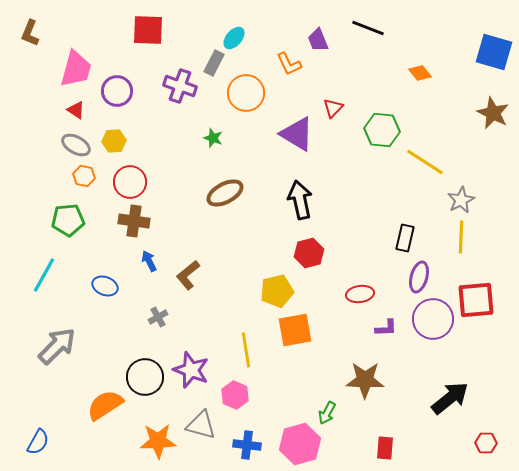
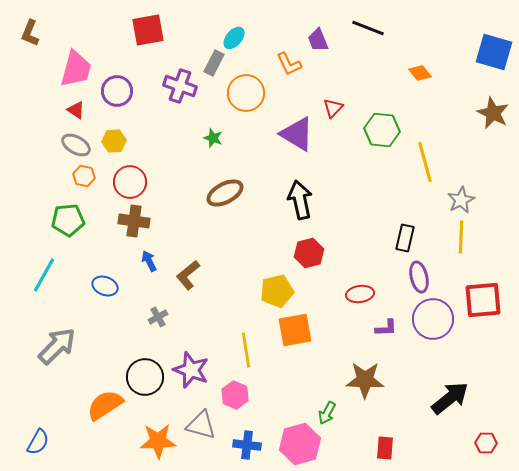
red square at (148, 30): rotated 12 degrees counterclockwise
yellow line at (425, 162): rotated 42 degrees clockwise
purple ellipse at (419, 277): rotated 28 degrees counterclockwise
red square at (476, 300): moved 7 px right
